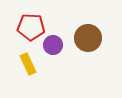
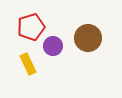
red pentagon: rotated 20 degrees counterclockwise
purple circle: moved 1 px down
